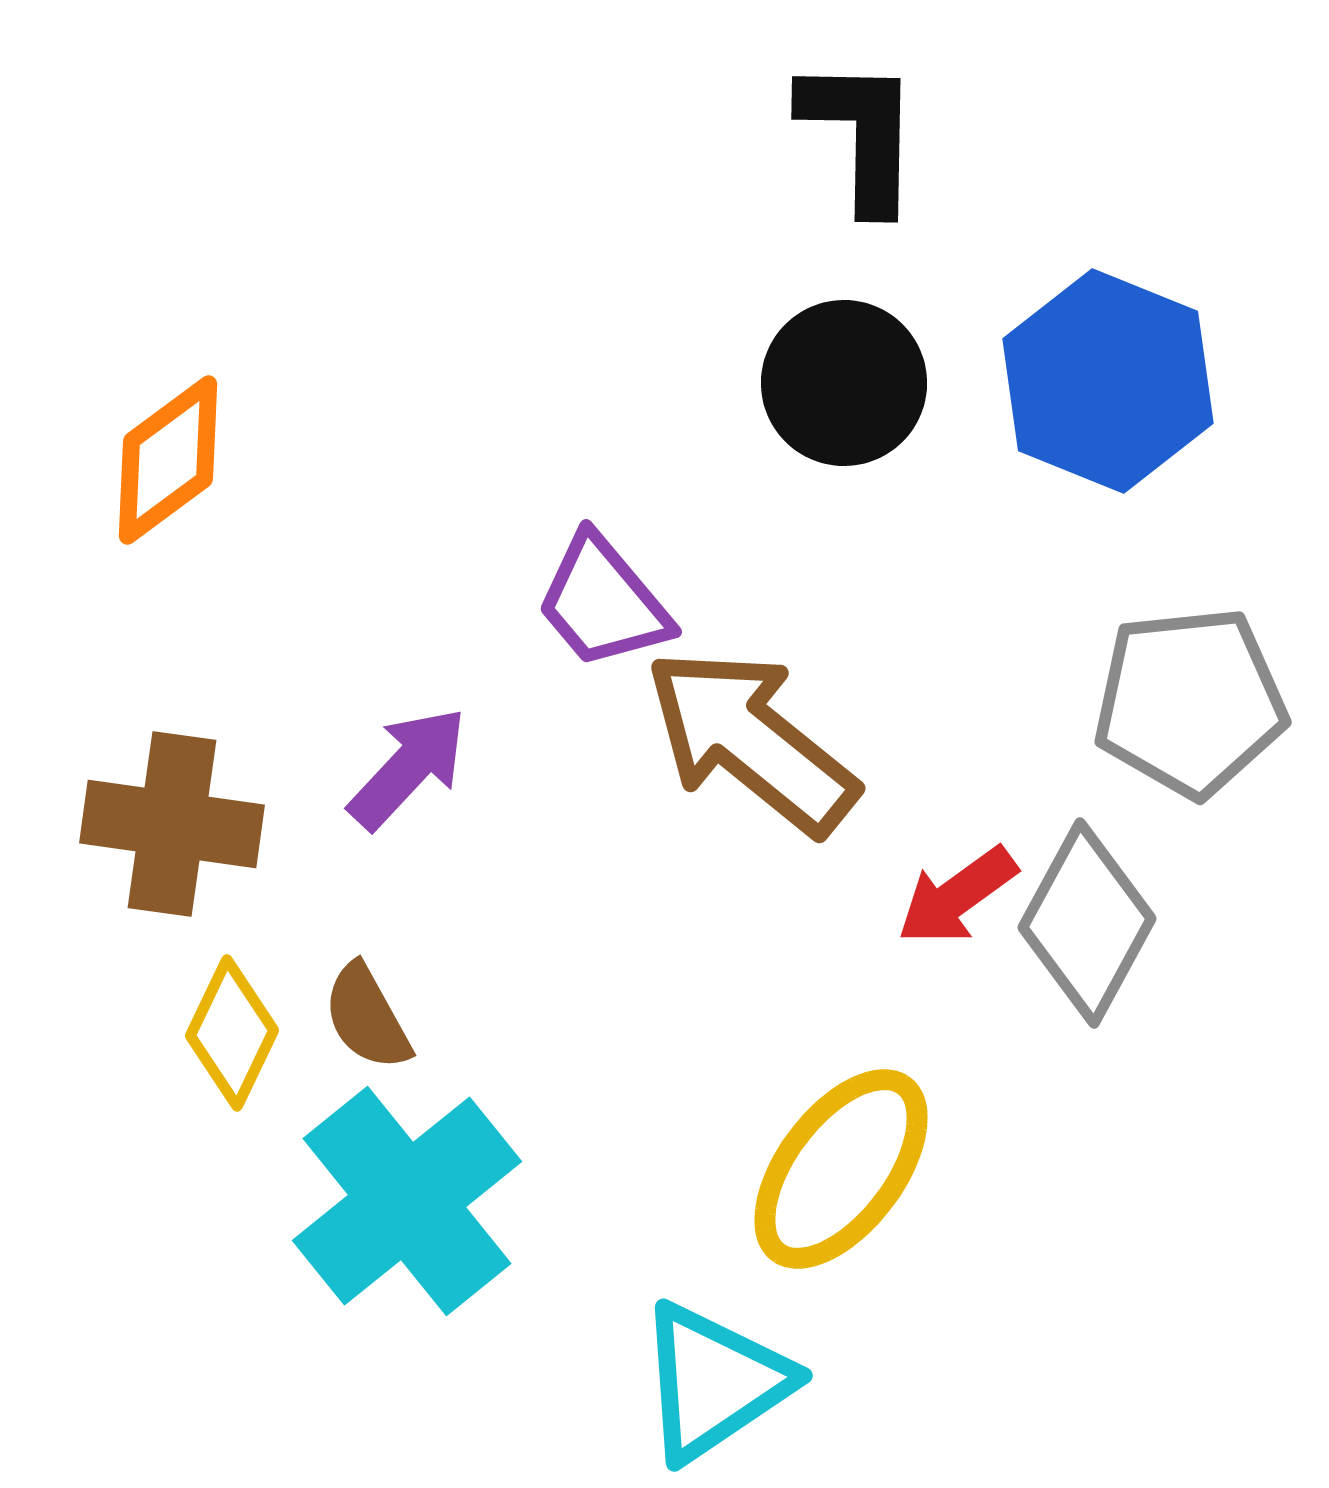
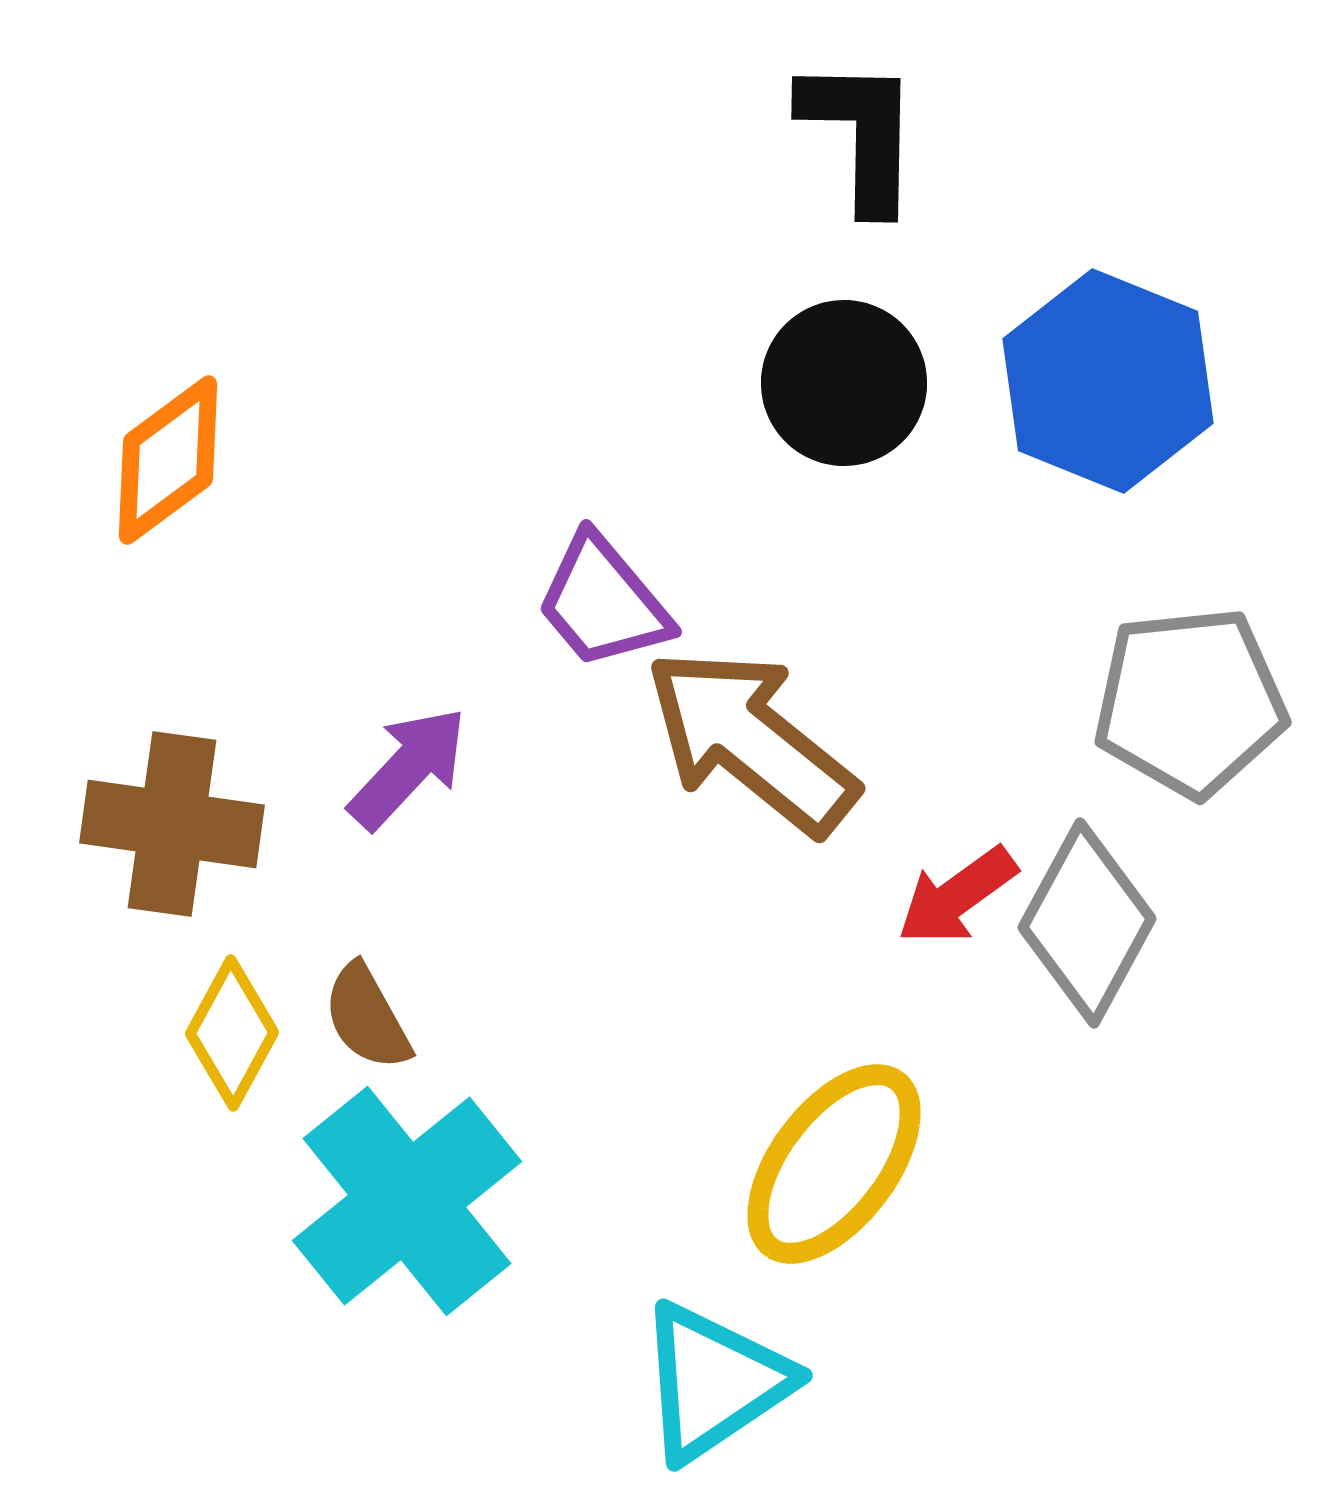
yellow diamond: rotated 3 degrees clockwise
yellow ellipse: moved 7 px left, 5 px up
